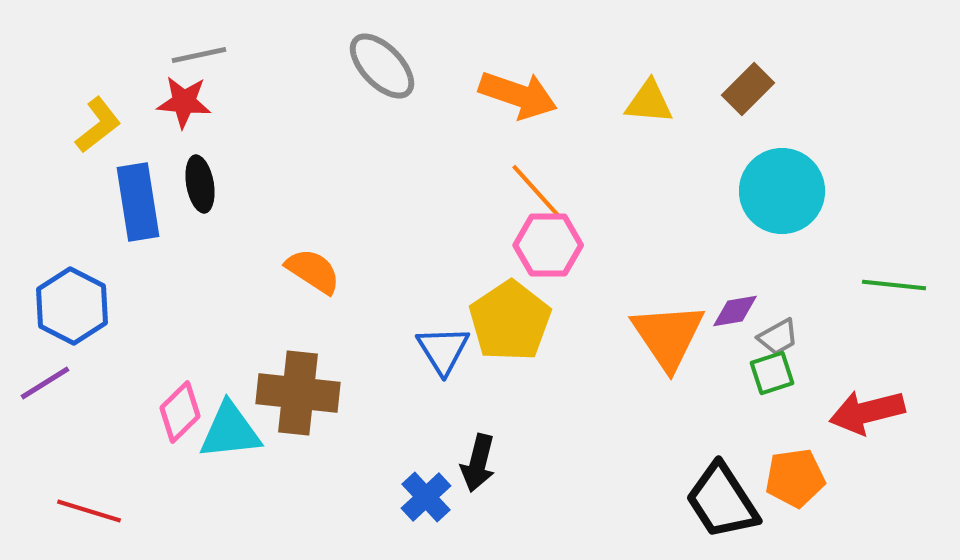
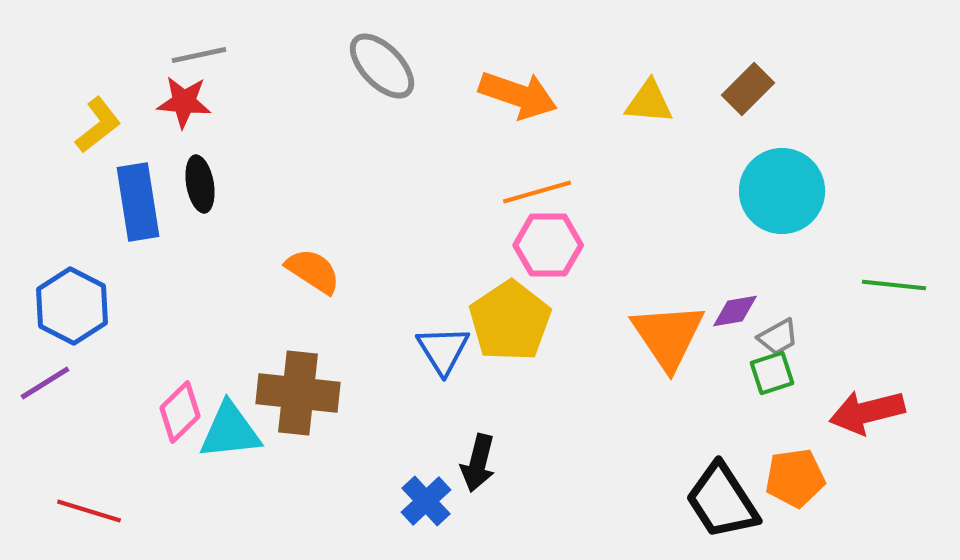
orange line: rotated 64 degrees counterclockwise
blue cross: moved 4 px down
